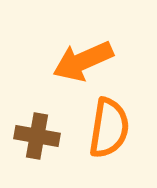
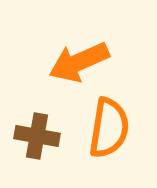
orange arrow: moved 4 px left, 1 px down
